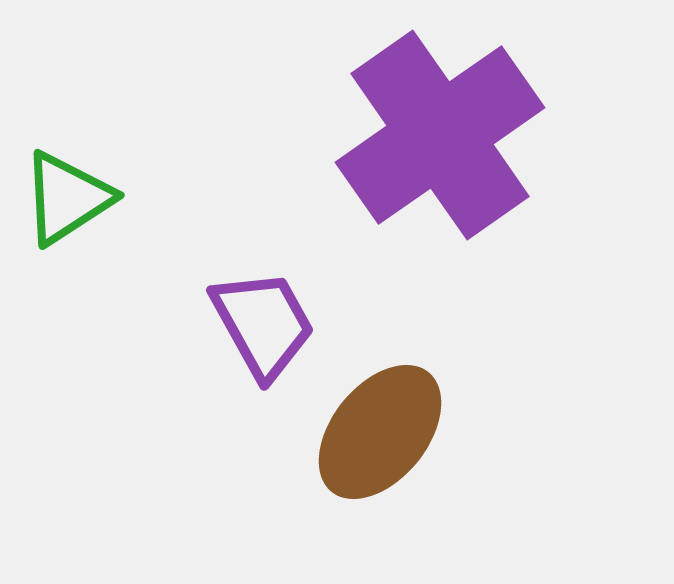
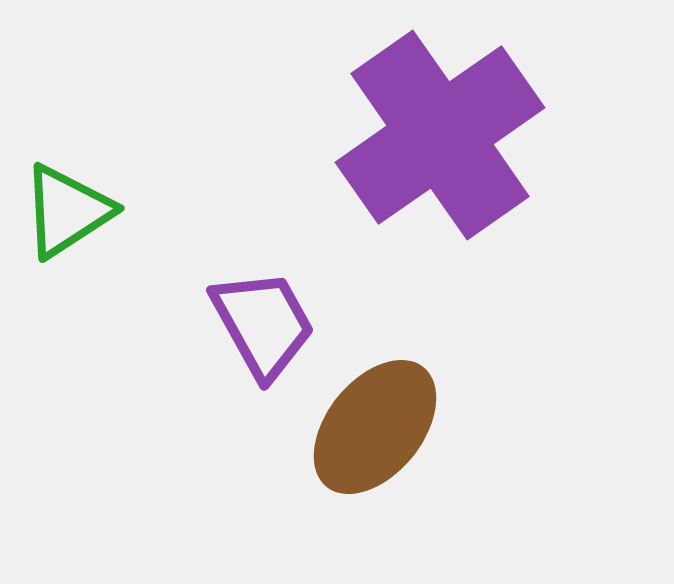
green triangle: moved 13 px down
brown ellipse: moved 5 px left, 5 px up
